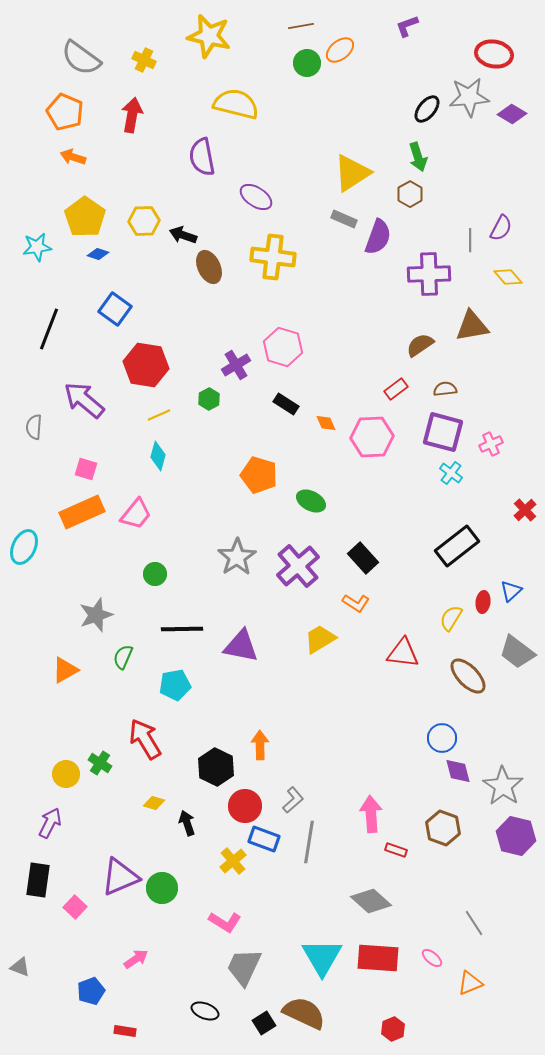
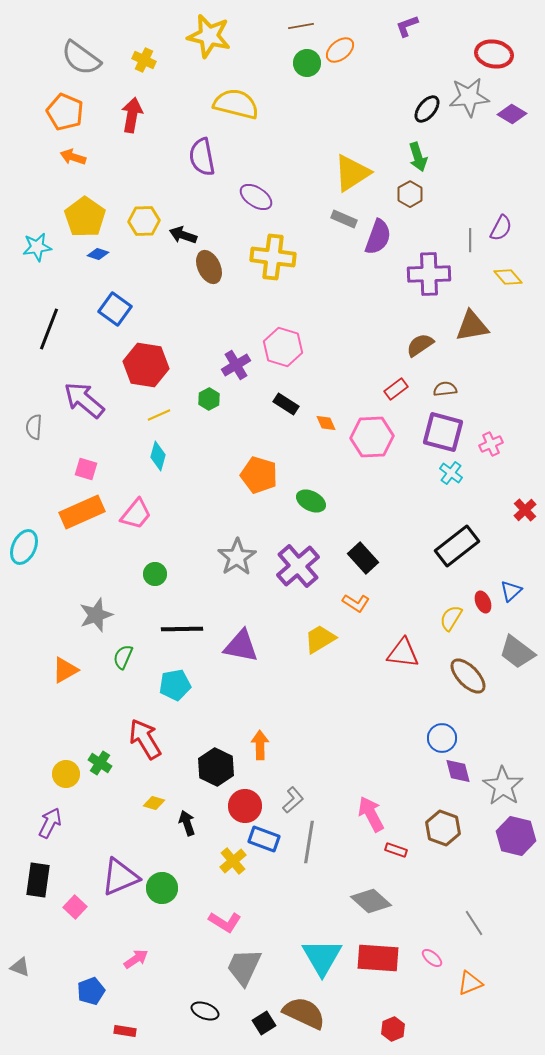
red ellipse at (483, 602): rotated 30 degrees counterclockwise
pink arrow at (371, 814): rotated 24 degrees counterclockwise
